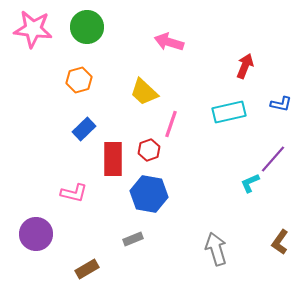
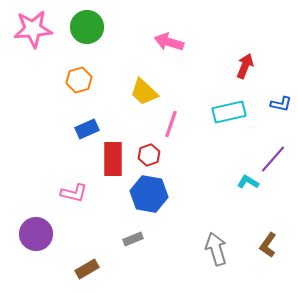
pink star: rotated 12 degrees counterclockwise
blue rectangle: moved 3 px right; rotated 20 degrees clockwise
red hexagon: moved 5 px down
cyan L-shape: moved 2 px left, 1 px up; rotated 55 degrees clockwise
brown L-shape: moved 12 px left, 3 px down
